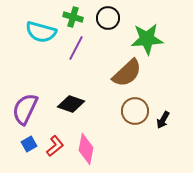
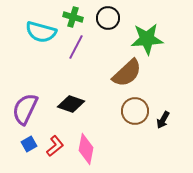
purple line: moved 1 px up
